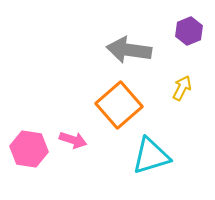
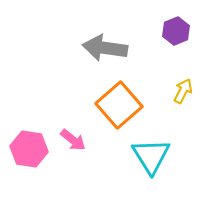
purple hexagon: moved 13 px left
gray arrow: moved 24 px left, 2 px up
yellow arrow: moved 1 px right, 3 px down
pink arrow: rotated 20 degrees clockwise
cyan triangle: rotated 45 degrees counterclockwise
